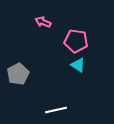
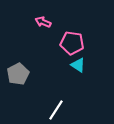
pink pentagon: moved 4 px left, 2 px down
white line: rotated 45 degrees counterclockwise
